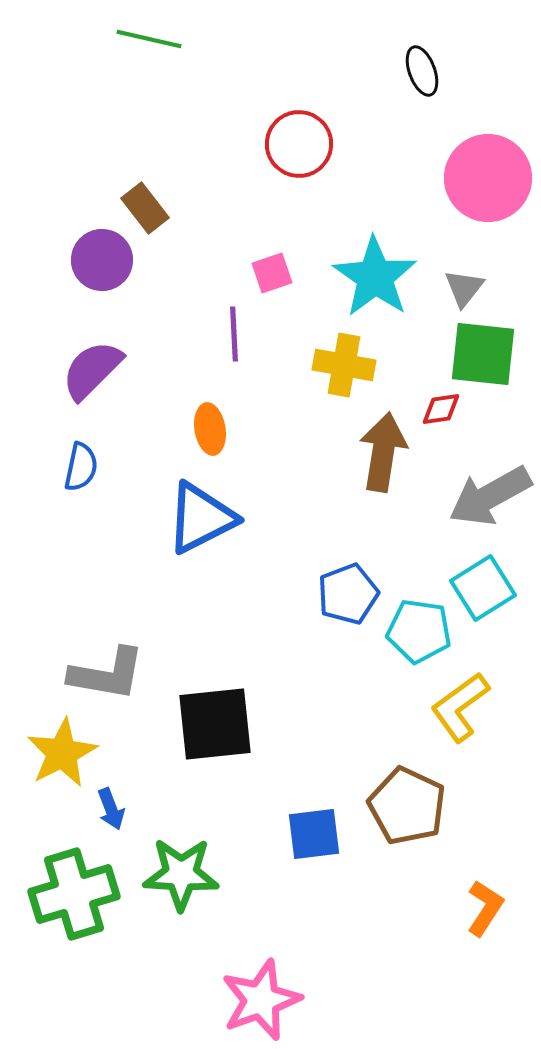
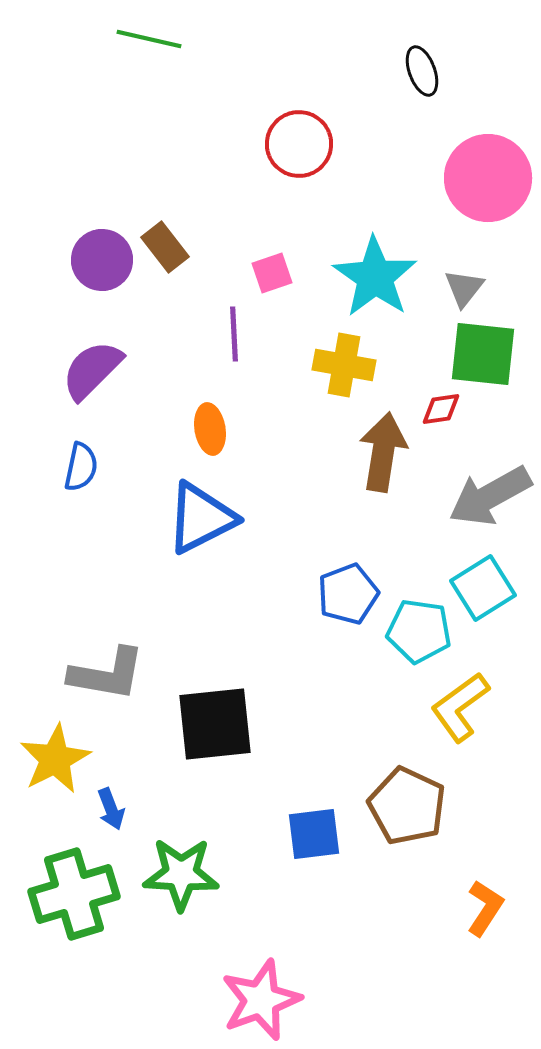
brown rectangle: moved 20 px right, 39 px down
yellow star: moved 7 px left, 6 px down
